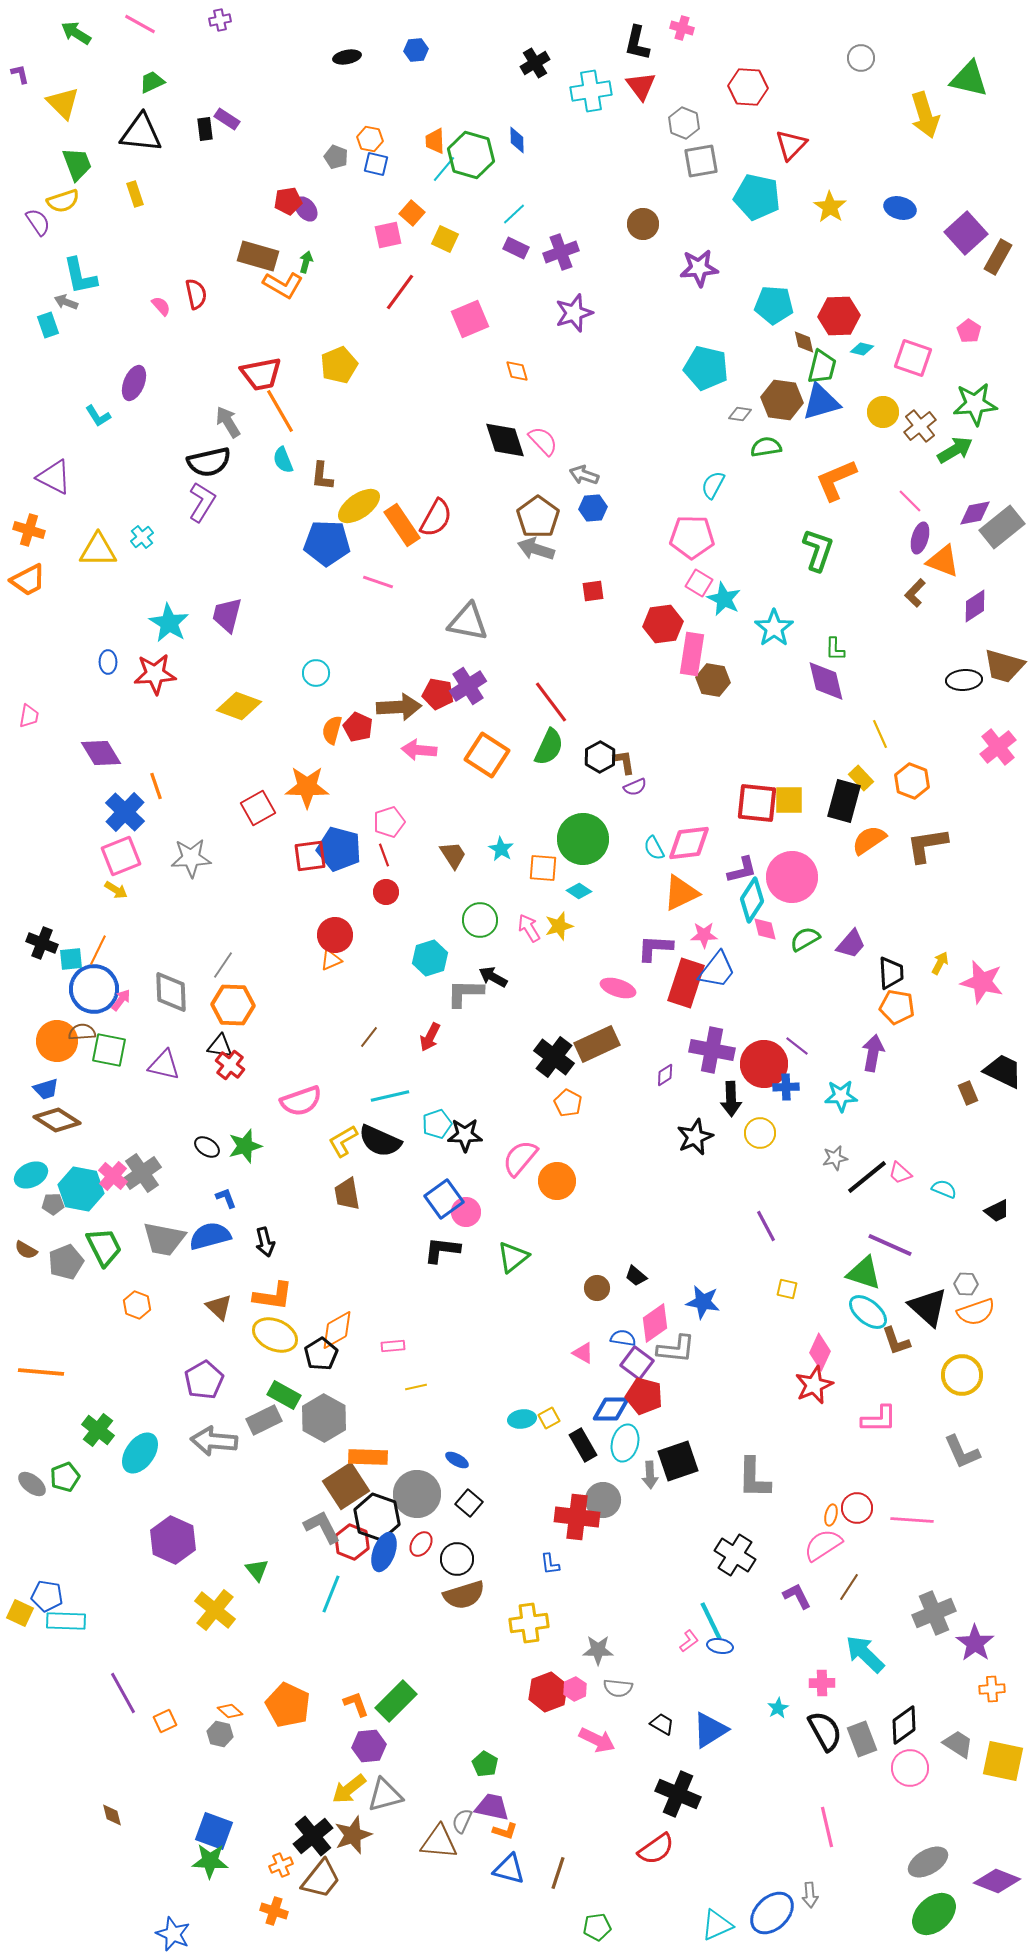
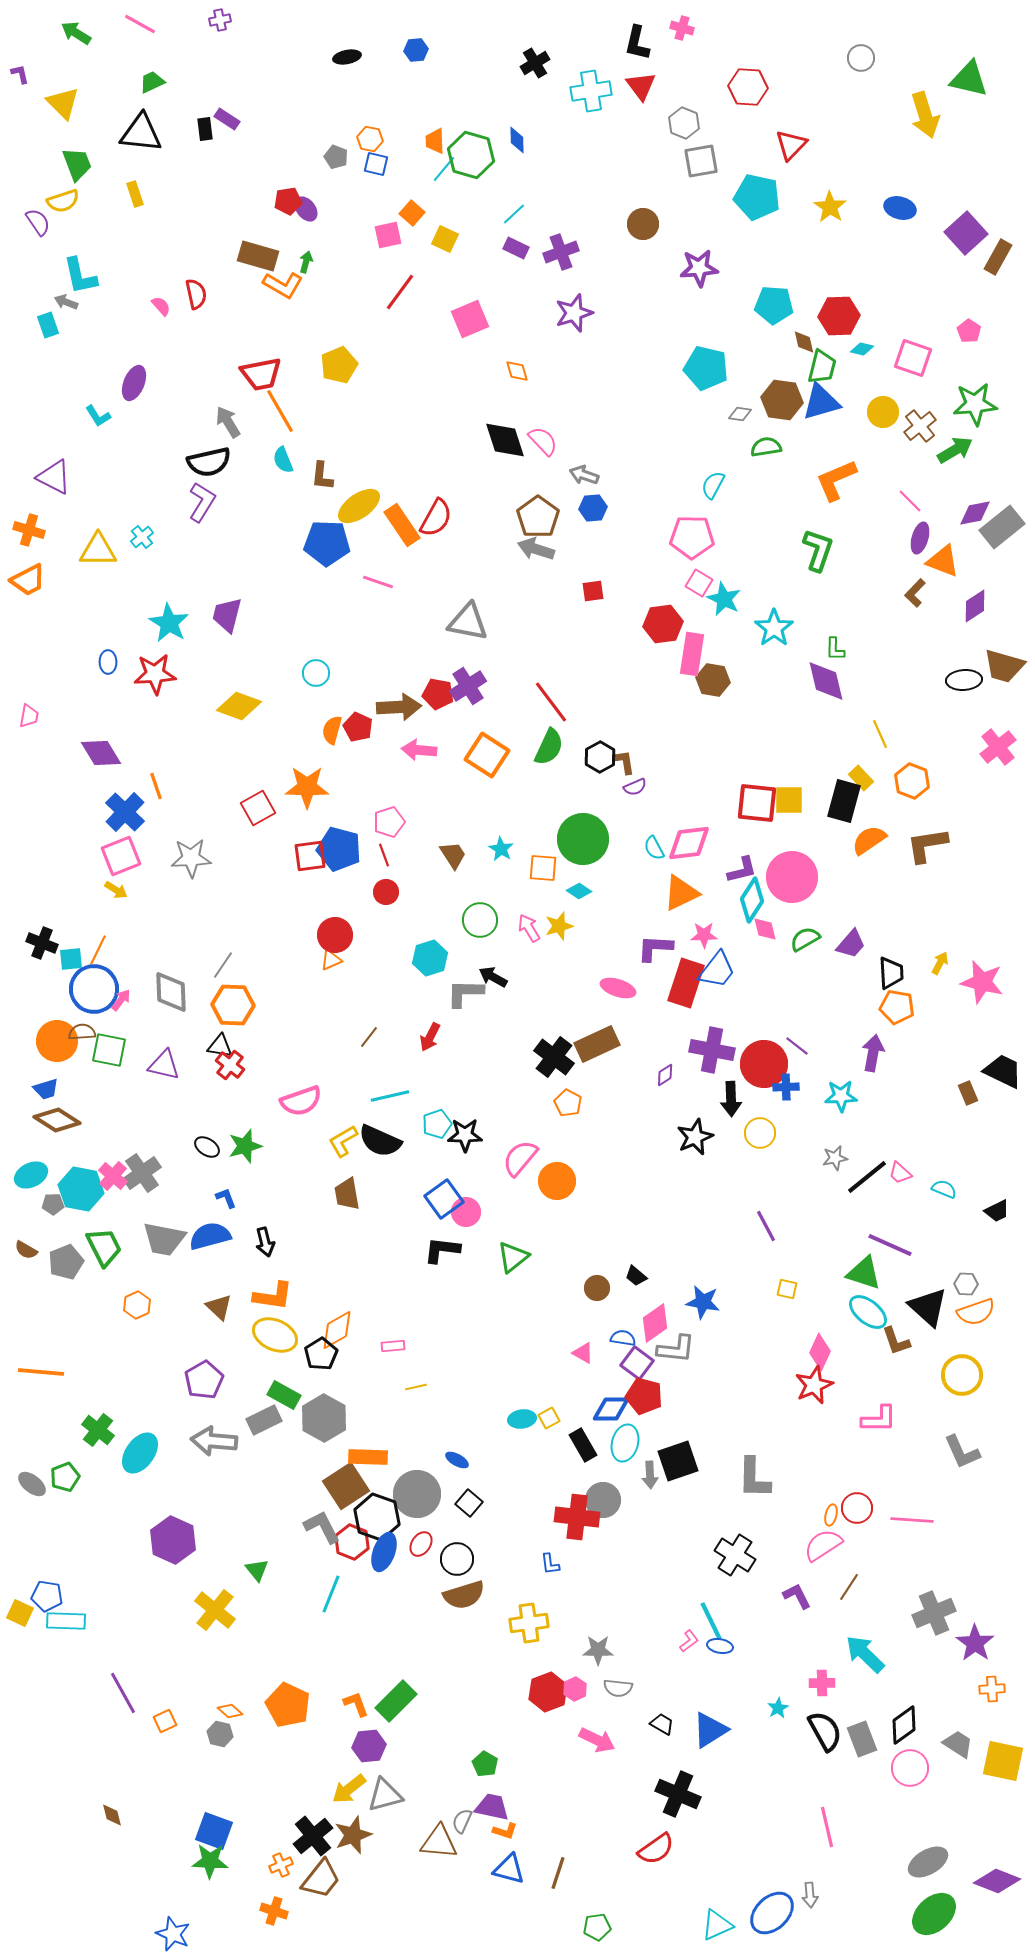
orange hexagon at (137, 1305): rotated 16 degrees clockwise
